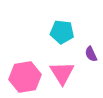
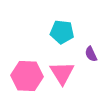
pink hexagon: moved 2 px right, 1 px up; rotated 12 degrees clockwise
